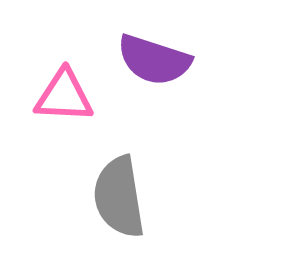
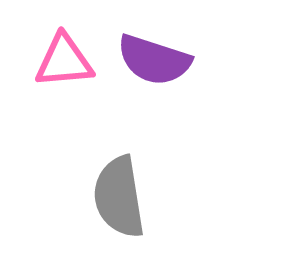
pink triangle: moved 35 px up; rotated 8 degrees counterclockwise
